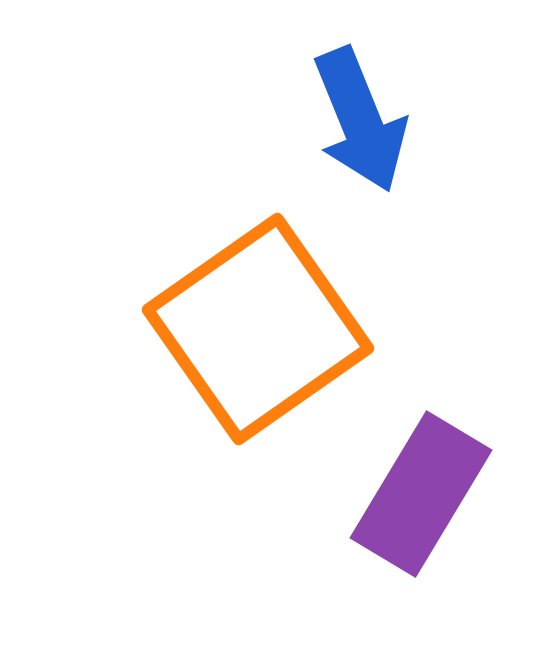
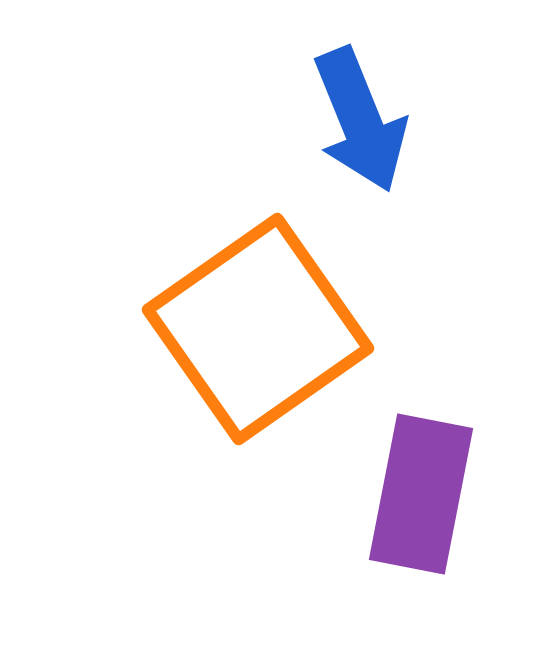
purple rectangle: rotated 20 degrees counterclockwise
